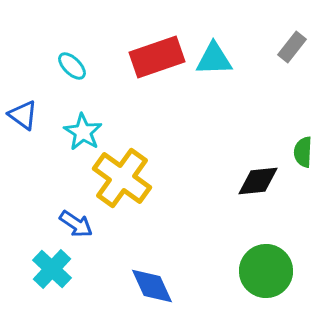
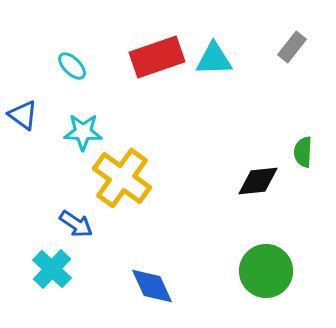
cyan star: rotated 30 degrees counterclockwise
